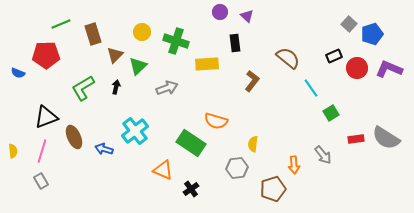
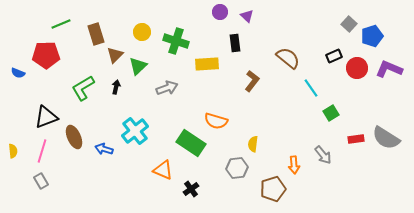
brown rectangle at (93, 34): moved 3 px right
blue pentagon at (372, 34): moved 2 px down
